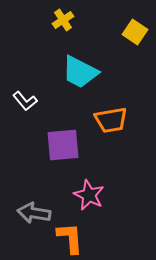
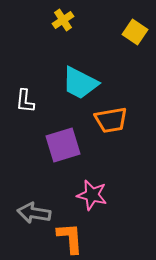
cyan trapezoid: moved 11 px down
white L-shape: rotated 45 degrees clockwise
purple square: rotated 12 degrees counterclockwise
pink star: moved 3 px right; rotated 12 degrees counterclockwise
